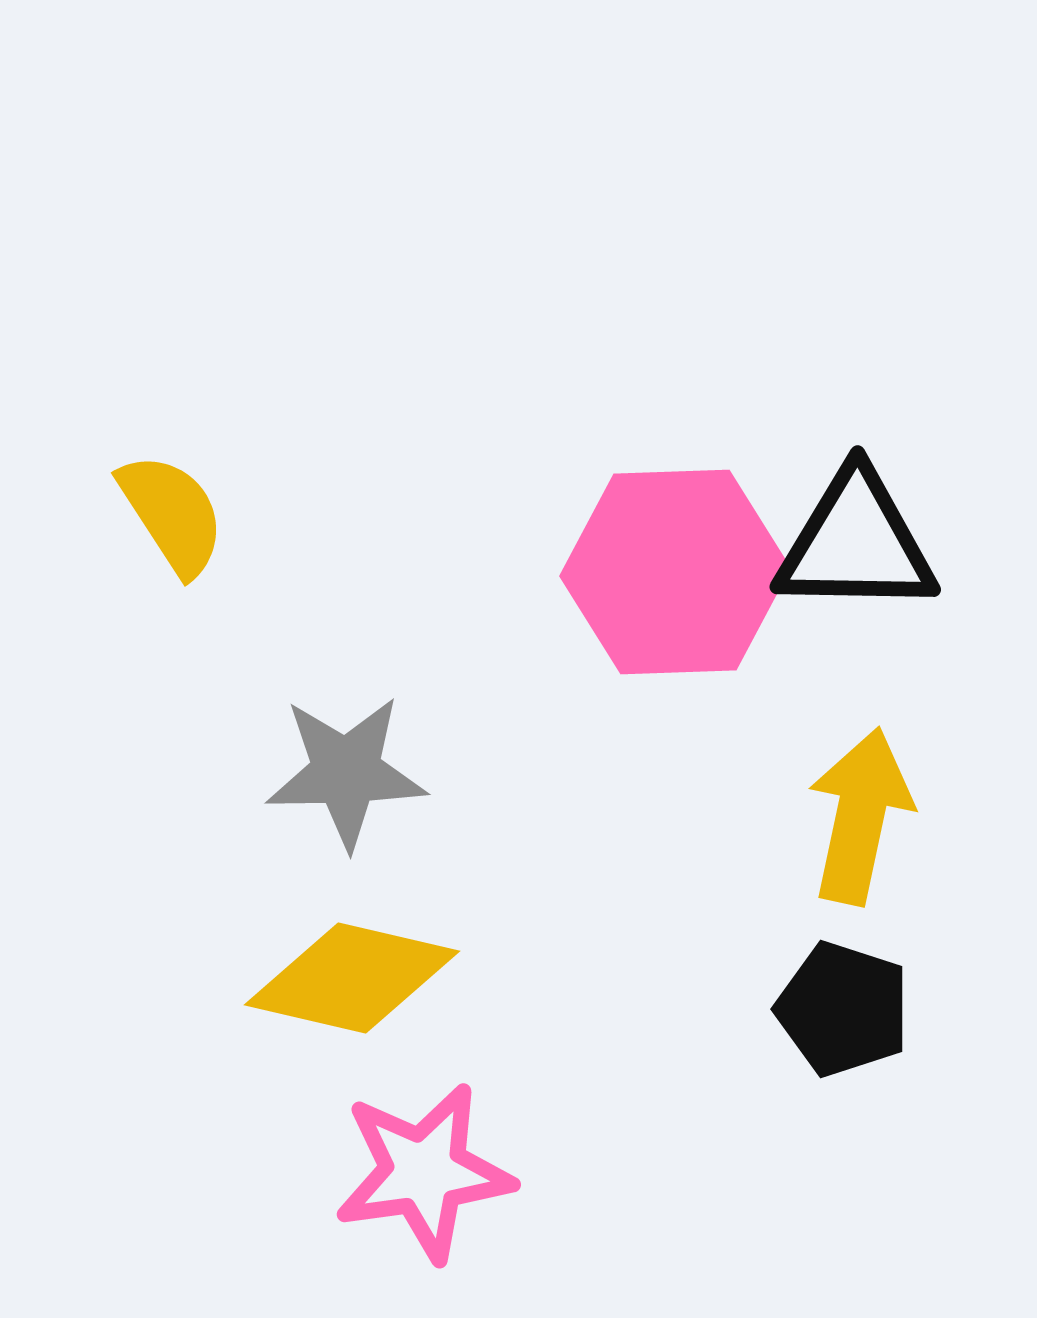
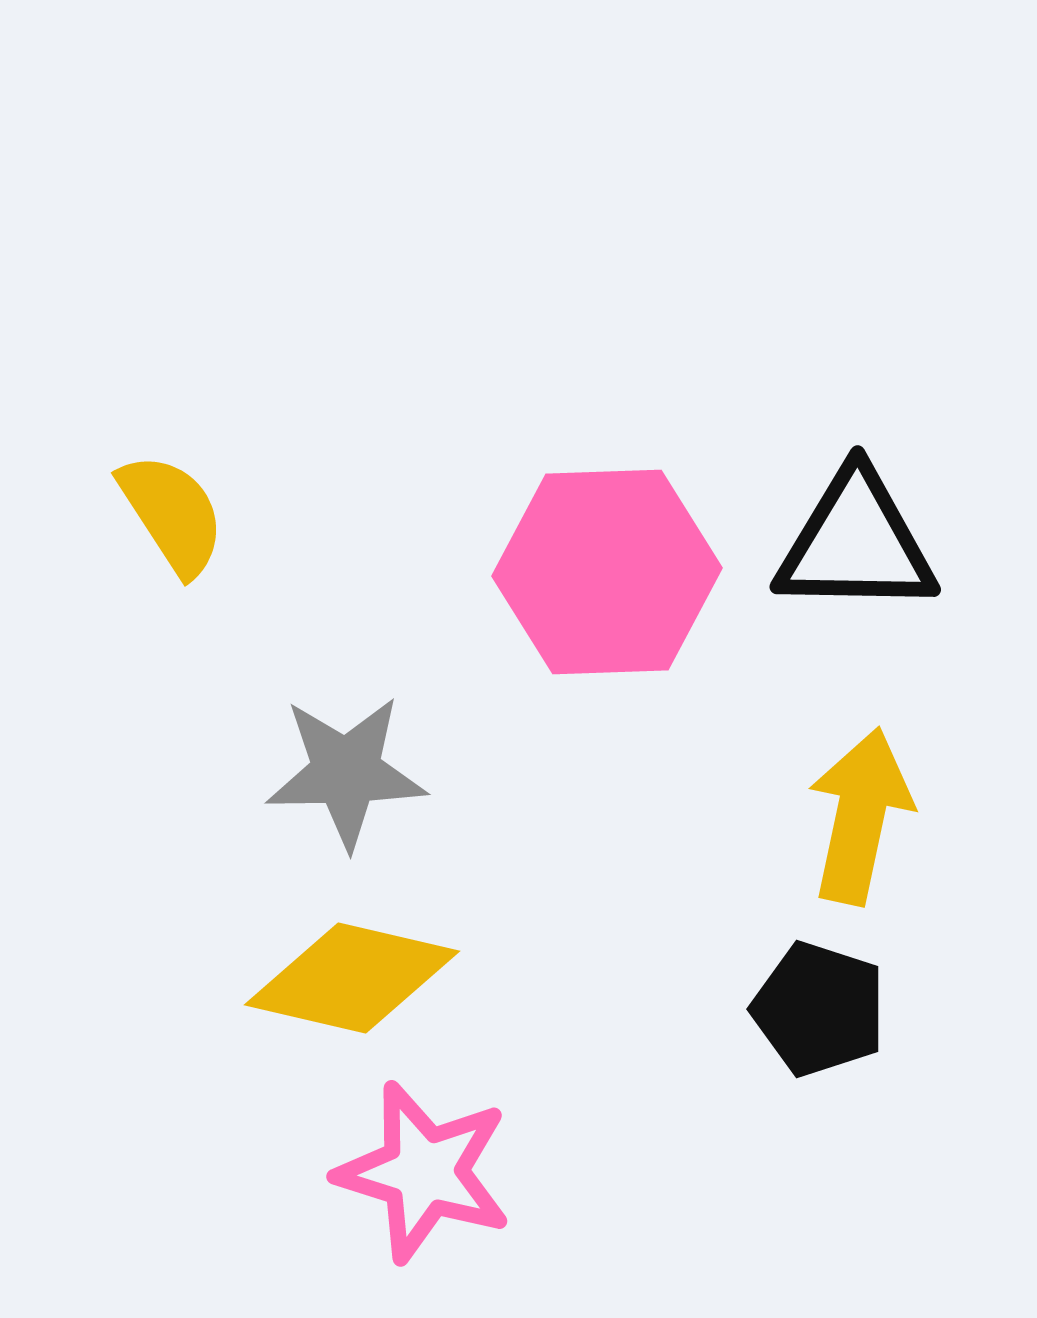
pink hexagon: moved 68 px left
black pentagon: moved 24 px left
pink star: rotated 25 degrees clockwise
